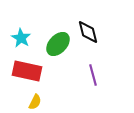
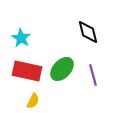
green ellipse: moved 4 px right, 25 px down
yellow semicircle: moved 2 px left, 1 px up
